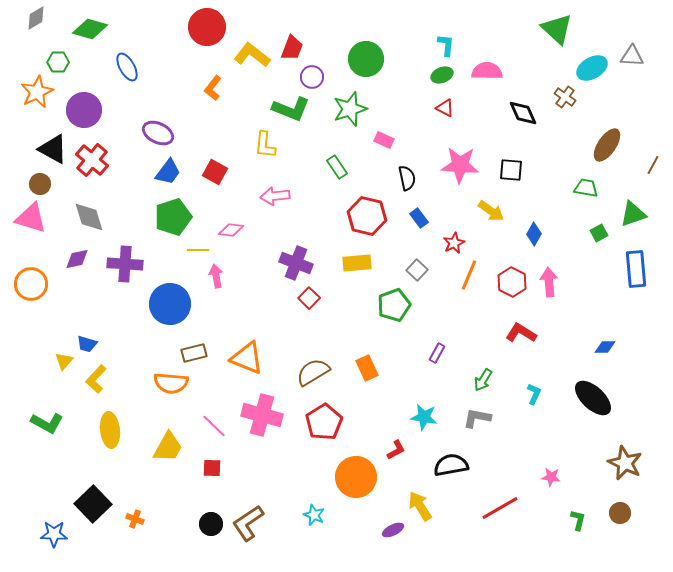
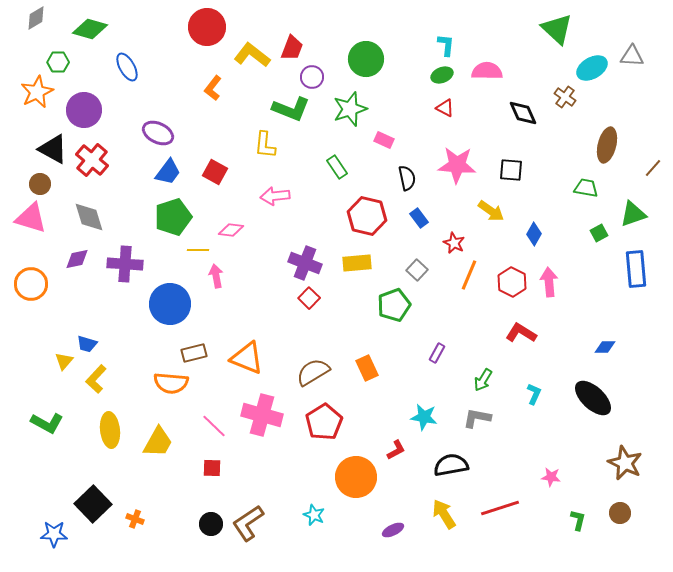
brown ellipse at (607, 145): rotated 20 degrees counterclockwise
pink star at (460, 165): moved 3 px left
brown line at (653, 165): moved 3 px down; rotated 12 degrees clockwise
red star at (454, 243): rotated 20 degrees counterclockwise
purple cross at (296, 263): moved 9 px right
yellow trapezoid at (168, 447): moved 10 px left, 5 px up
yellow arrow at (420, 506): moved 24 px right, 8 px down
red line at (500, 508): rotated 12 degrees clockwise
